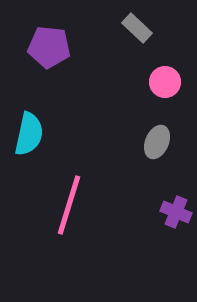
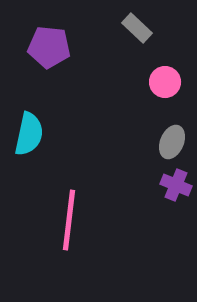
gray ellipse: moved 15 px right
pink line: moved 15 px down; rotated 10 degrees counterclockwise
purple cross: moved 27 px up
